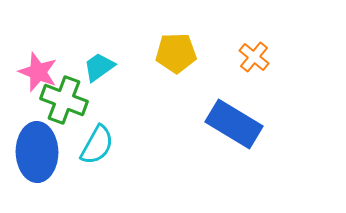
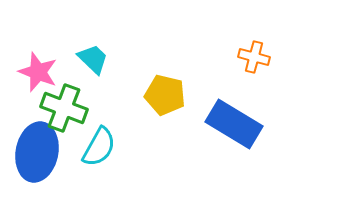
yellow pentagon: moved 11 px left, 42 px down; rotated 15 degrees clockwise
orange cross: rotated 24 degrees counterclockwise
cyan trapezoid: moved 6 px left, 8 px up; rotated 80 degrees clockwise
green cross: moved 8 px down
cyan semicircle: moved 2 px right, 2 px down
blue ellipse: rotated 12 degrees clockwise
